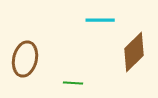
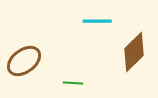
cyan line: moved 3 px left, 1 px down
brown ellipse: moved 1 px left, 2 px down; rotated 40 degrees clockwise
